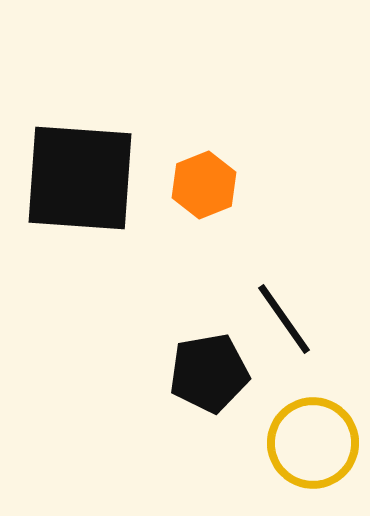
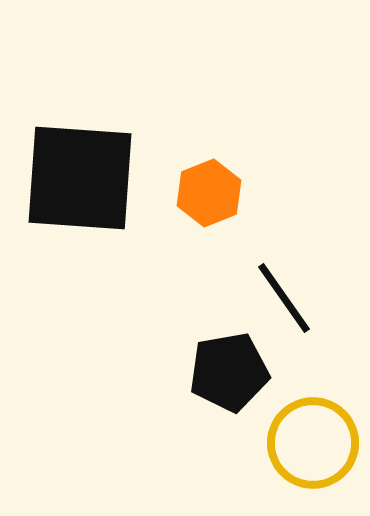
orange hexagon: moved 5 px right, 8 px down
black line: moved 21 px up
black pentagon: moved 20 px right, 1 px up
